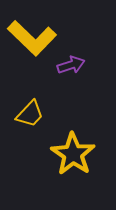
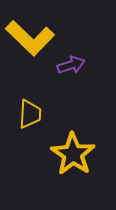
yellow L-shape: moved 2 px left
yellow trapezoid: rotated 40 degrees counterclockwise
